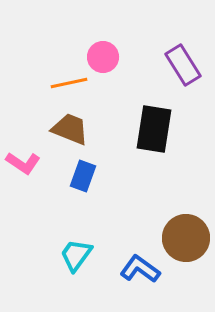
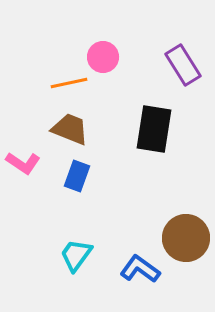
blue rectangle: moved 6 px left
